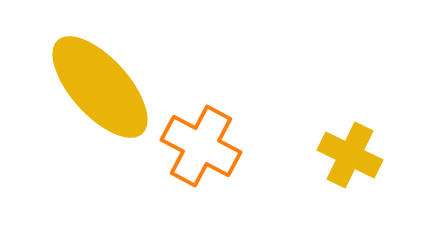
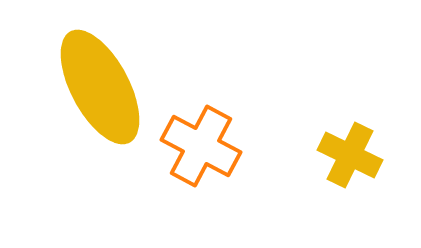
yellow ellipse: rotated 14 degrees clockwise
